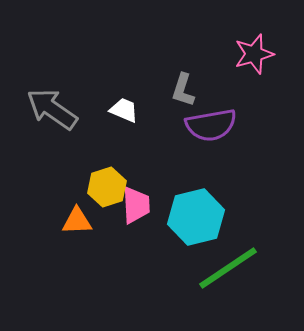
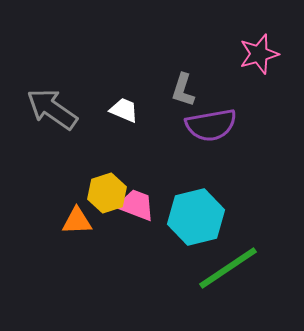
pink star: moved 5 px right
yellow hexagon: moved 6 px down
pink trapezoid: rotated 66 degrees counterclockwise
